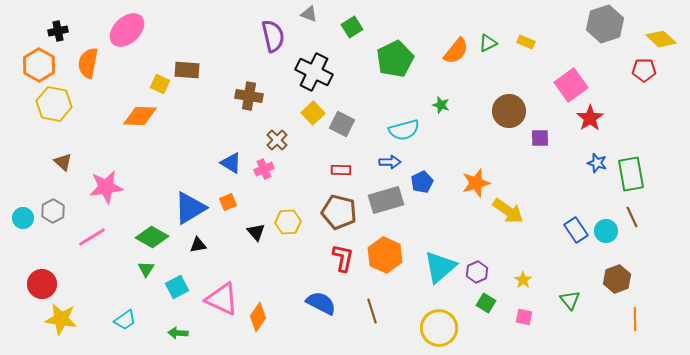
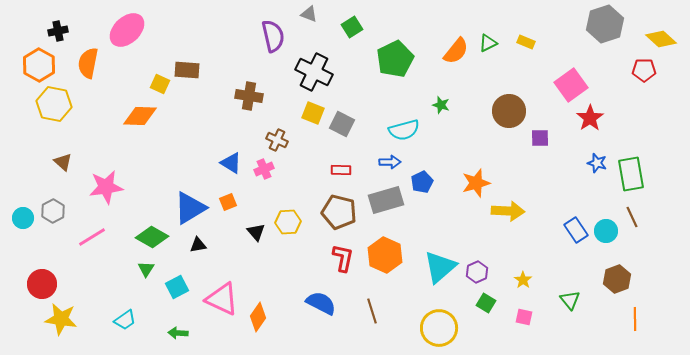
yellow square at (313, 113): rotated 25 degrees counterclockwise
brown cross at (277, 140): rotated 20 degrees counterclockwise
yellow arrow at (508, 211): rotated 32 degrees counterclockwise
